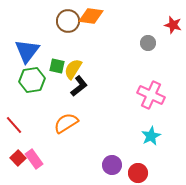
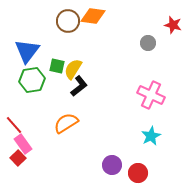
orange diamond: moved 2 px right
pink rectangle: moved 11 px left, 15 px up
